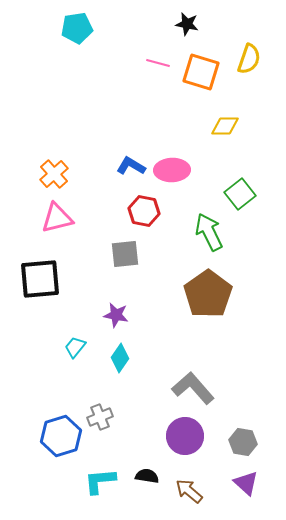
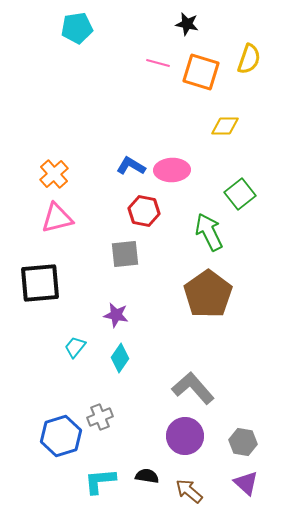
black square: moved 4 px down
